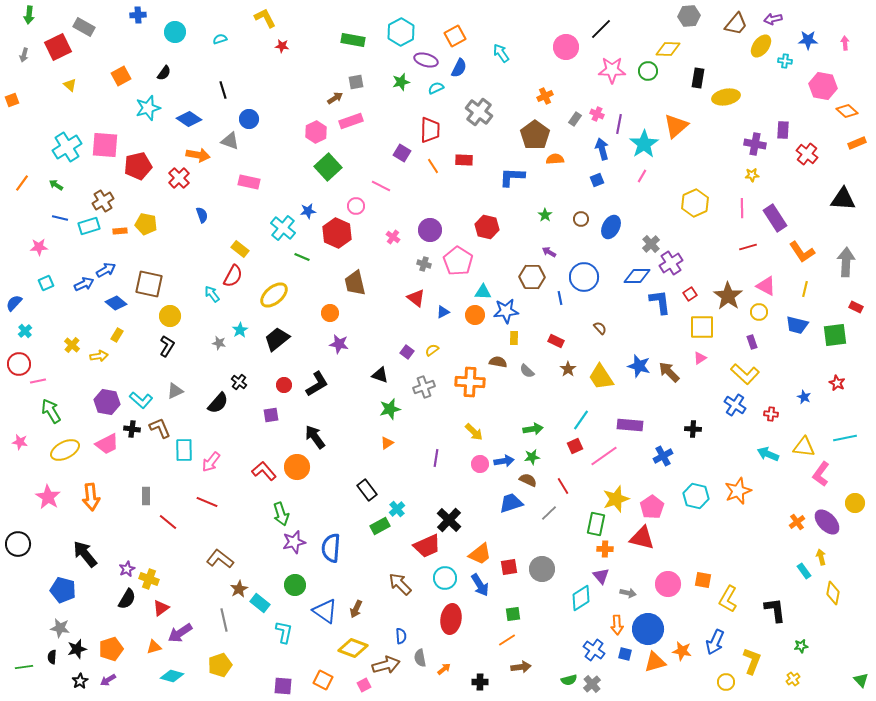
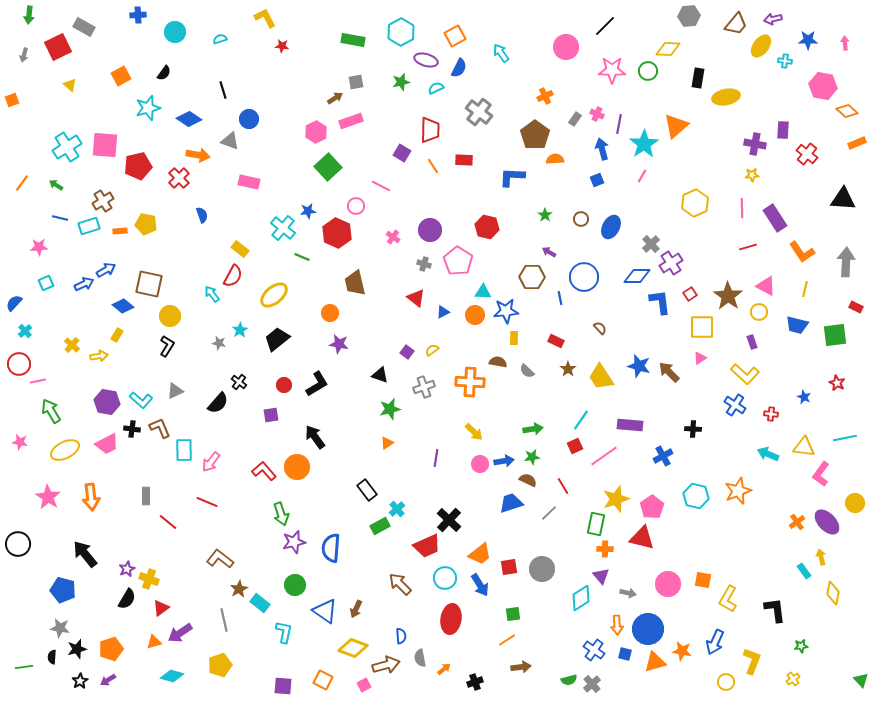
black line at (601, 29): moved 4 px right, 3 px up
blue diamond at (116, 303): moved 7 px right, 3 px down
orange triangle at (154, 647): moved 5 px up
black cross at (480, 682): moved 5 px left; rotated 21 degrees counterclockwise
